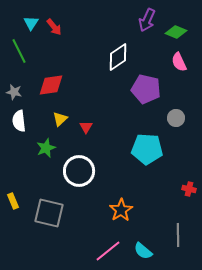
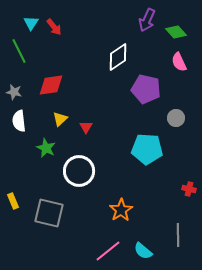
green diamond: rotated 25 degrees clockwise
green star: rotated 24 degrees counterclockwise
